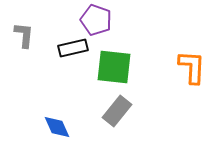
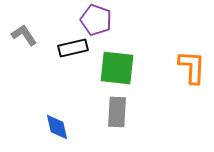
gray L-shape: rotated 40 degrees counterclockwise
green square: moved 3 px right, 1 px down
gray rectangle: moved 1 px down; rotated 36 degrees counterclockwise
blue diamond: rotated 12 degrees clockwise
